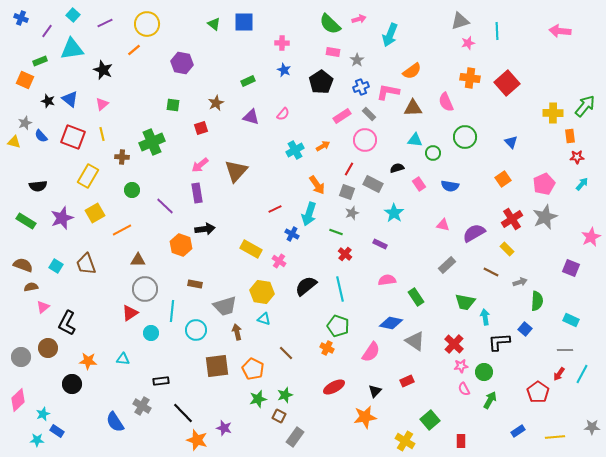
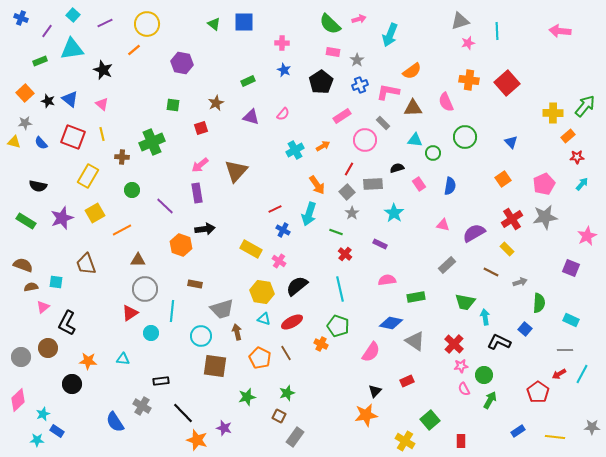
orange cross at (470, 78): moved 1 px left, 2 px down
orange square at (25, 80): moved 13 px down; rotated 24 degrees clockwise
blue cross at (361, 87): moved 1 px left, 2 px up
pink triangle at (102, 104): rotated 40 degrees counterclockwise
gray rectangle at (369, 114): moved 14 px right, 9 px down
gray star at (25, 123): rotated 16 degrees clockwise
blue semicircle at (41, 136): moved 7 px down
orange rectangle at (570, 136): moved 2 px left; rotated 56 degrees clockwise
gray rectangle at (373, 184): rotated 30 degrees counterclockwise
black semicircle at (38, 186): rotated 18 degrees clockwise
blue semicircle at (450, 186): rotated 90 degrees counterclockwise
gray square at (347, 192): rotated 28 degrees clockwise
gray star at (352, 213): rotated 16 degrees counterclockwise
gray star at (545, 217): rotated 15 degrees clockwise
blue cross at (292, 234): moved 9 px left, 4 px up
pink star at (591, 237): moved 4 px left, 1 px up
cyan square at (56, 266): moved 16 px down; rotated 24 degrees counterclockwise
black semicircle at (306, 286): moved 9 px left
green rectangle at (416, 297): rotated 66 degrees counterclockwise
green semicircle at (537, 301): moved 2 px right, 2 px down
gray trapezoid at (225, 306): moved 3 px left, 3 px down
cyan circle at (196, 330): moved 5 px right, 6 px down
black L-shape at (499, 342): rotated 30 degrees clockwise
orange cross at (327, 348): moved 6 px left, 4 px up
brown line at (286, 353): rotated 14 degrees clockwise
brown square at (217, 366): moved 2 px left; rotated 15 degrees clockwise
orange pentagon at (253, 369): moved 7 px right, 11 px up
green circle at (484, 372): moved 3 px down
red arrow at (559, 374): rotated 24 degrees clockwise
red ellipse at (334, 387): moved 42 px left, 65 px up
green star at (285, 395): moved 2 px right, 2 px up
green star at (258, 399): moved 11 px left, 2 px up
orange star at (365, 417): moved 1 px right, 2 px up
yellow line at (555, 437): rotated 12 degrees clockwise
